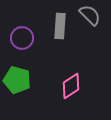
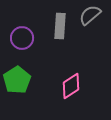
gray semicircle: rotated 85 degrees counterclockwise
green pentagon: rotated 24 degrees clockwise
